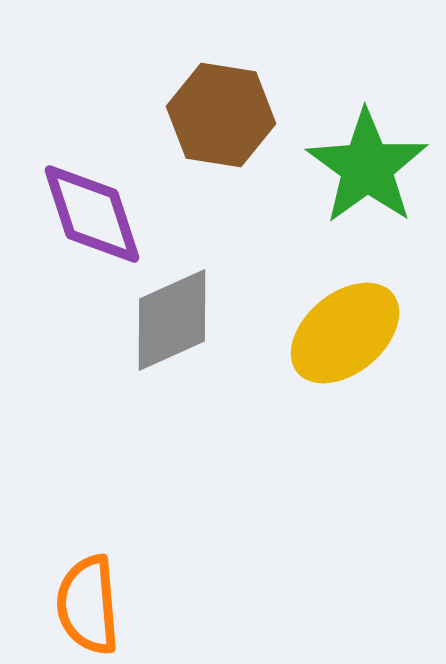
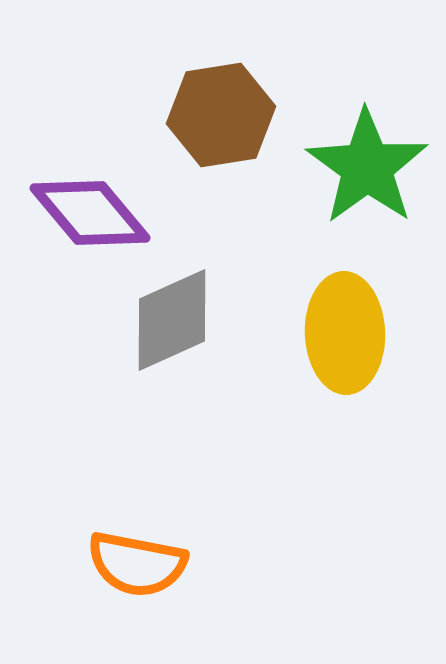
brown hexagon: rotated 18 degrees counterclockwise
purple diamond: moved 2 px left, 1 px up; rotated 22 degrees counterclockwise
yellow ellipse: rotated 52 degrees counterclockwise
orange semicircle: moved 49 px right, 41 px up; rotated 74 degrees counterclockwise
